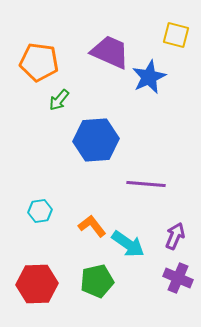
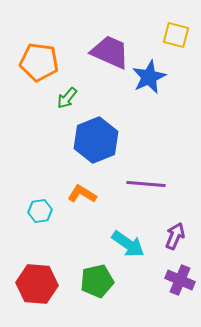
green arrow: moved 8 px right, 2 px up
blue hexagon: rotated 18 degrees counterclockwise
orange L-shape: moved 10 px left, 32 px up; rotated 20 degrees counterclockwise
purple cross: moved 2 px right, 2 px down
red hexagon: rotated 6 degrees clockwise
